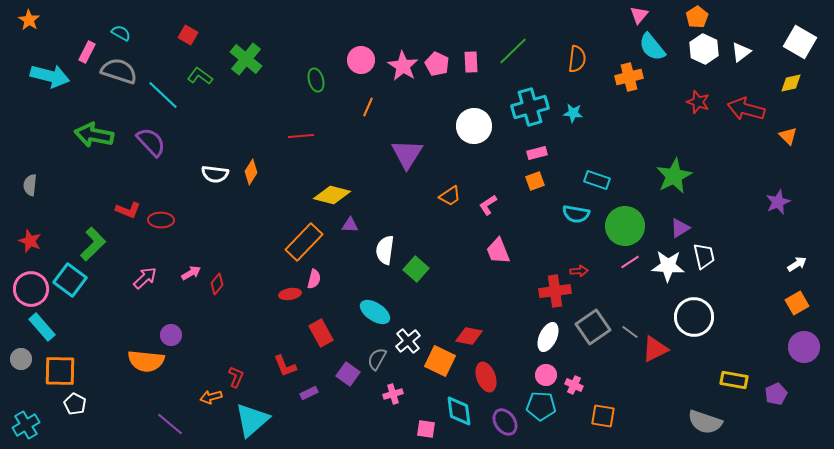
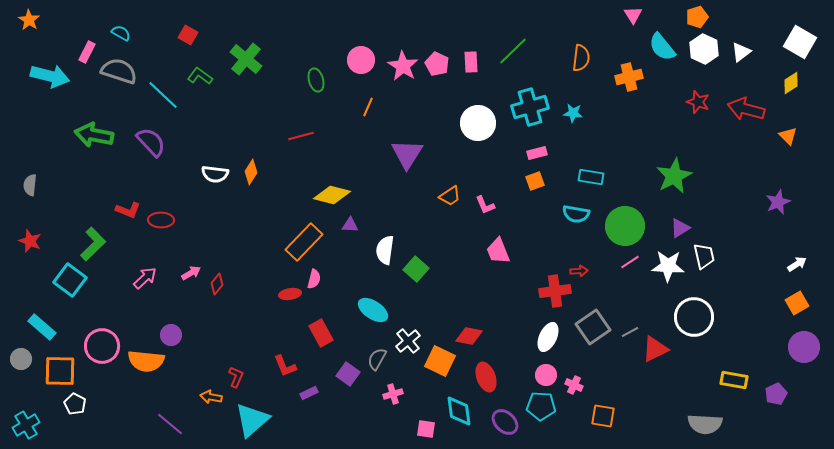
pink triangle at (639, 15): moved 6 px left; rotated 12 degrees counterclockwise
orange pentagon at (697, 17): rotated 15 degrees clockwise
cyan semicircle at (652, 47): moved 10 px right
orange semicircle at (577, 59): moved 4 px right, 1 px up
yellow diamond at (791, 83): rotated 20 degrees counterclockwise
white circle at (474, 126): moved 4 px right, 3 px up
red line at (301, 136): rotated 10 degrees counterclockwise
cyan rectangle at (597, 180): moved 6 px left, 3 px up; rotated 10 degrees counterclockwise
pink L-shape at (488, 205): moved 3 px left; rotated 80 degrees counterclockwise
pink circle at (31, 289): moved 71 px right, 57 px down
cyan ellipse at (375, 312): moved 2 px left, 2 px up
cyan rectangle at (42, 327): rotated 8 degrees counterclockwise
gray line at (630, 332): rotated 66 degrees counterclockwise
orange arrow at (211, 397): rotated 25 degrees clockwise
purple ellipse at (505, 422): rotated 12 degrees counterclockwise
gray semicircle at (705, 422): moved 2 px down; rotated 16 degrees counterclockwise
